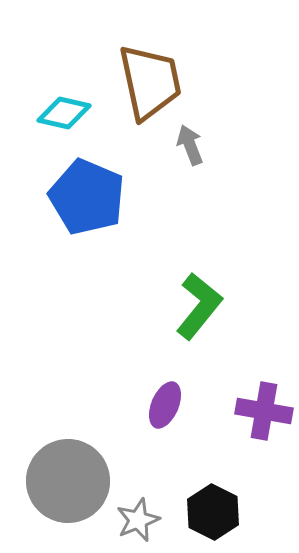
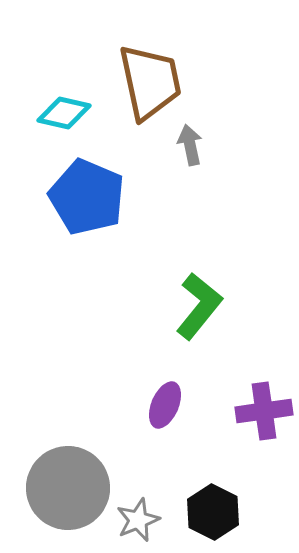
gray arrow: rotated 9 degrees clockwise
purple cross: rotated 18 degrees counterclockwise
gray circle: moved 7 px down
